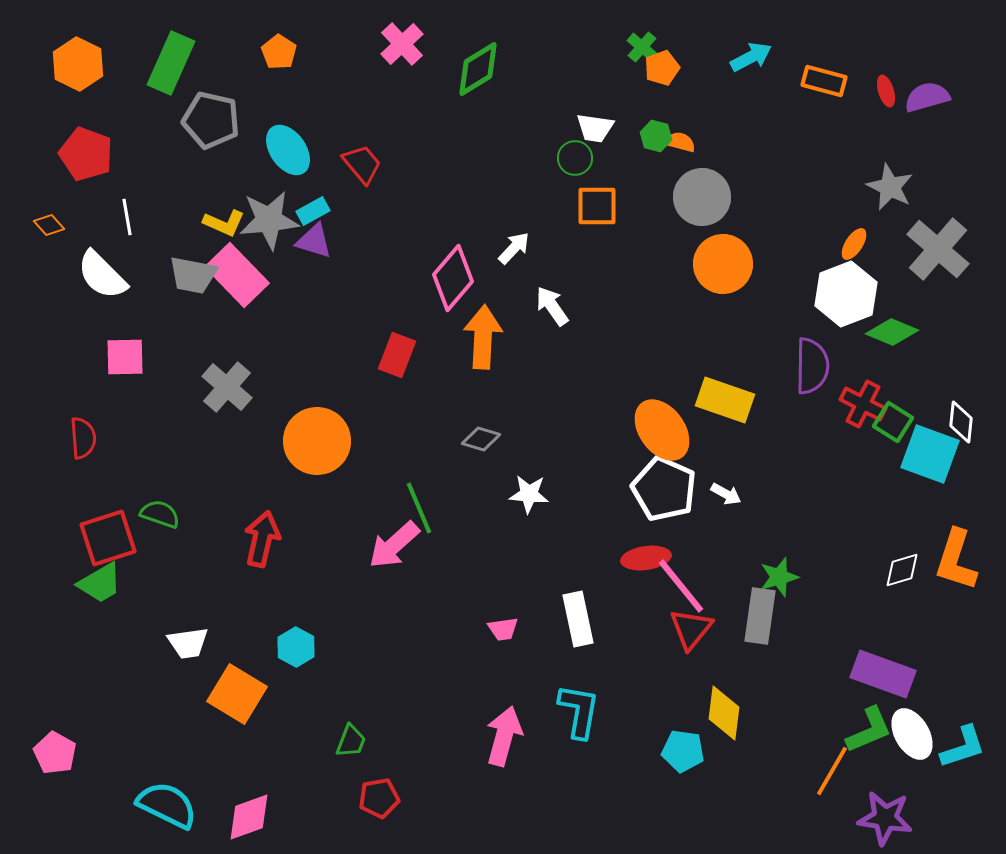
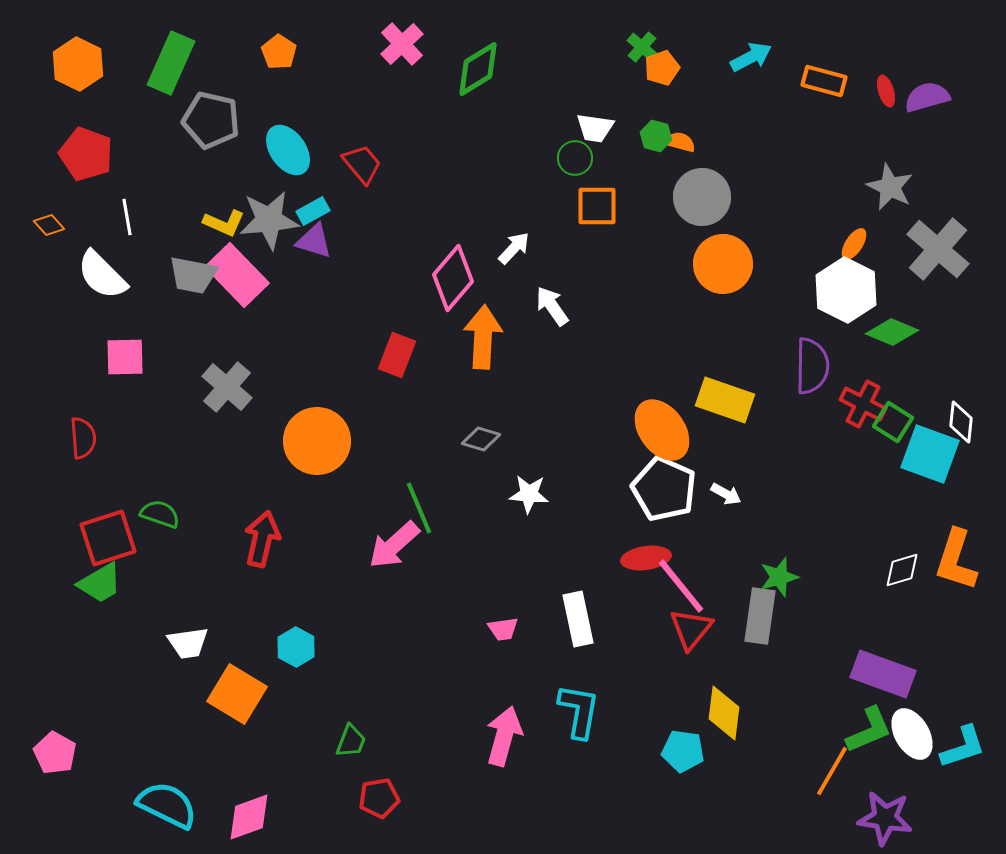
white hexagon at (846, 294): moved 4 px up; rotated 12 degrees counterclockwise
